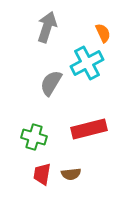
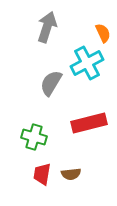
red rectangle: moved 6 px up
